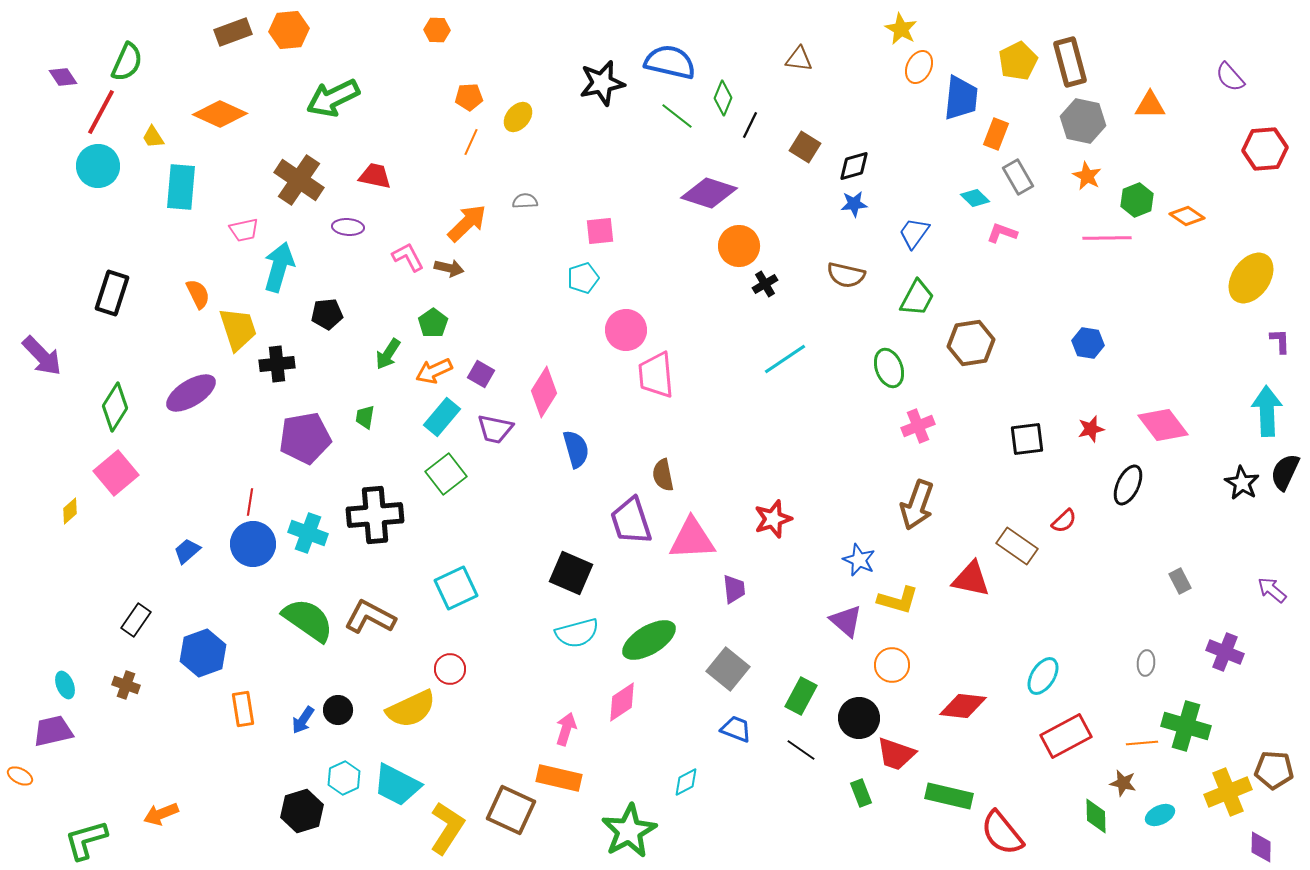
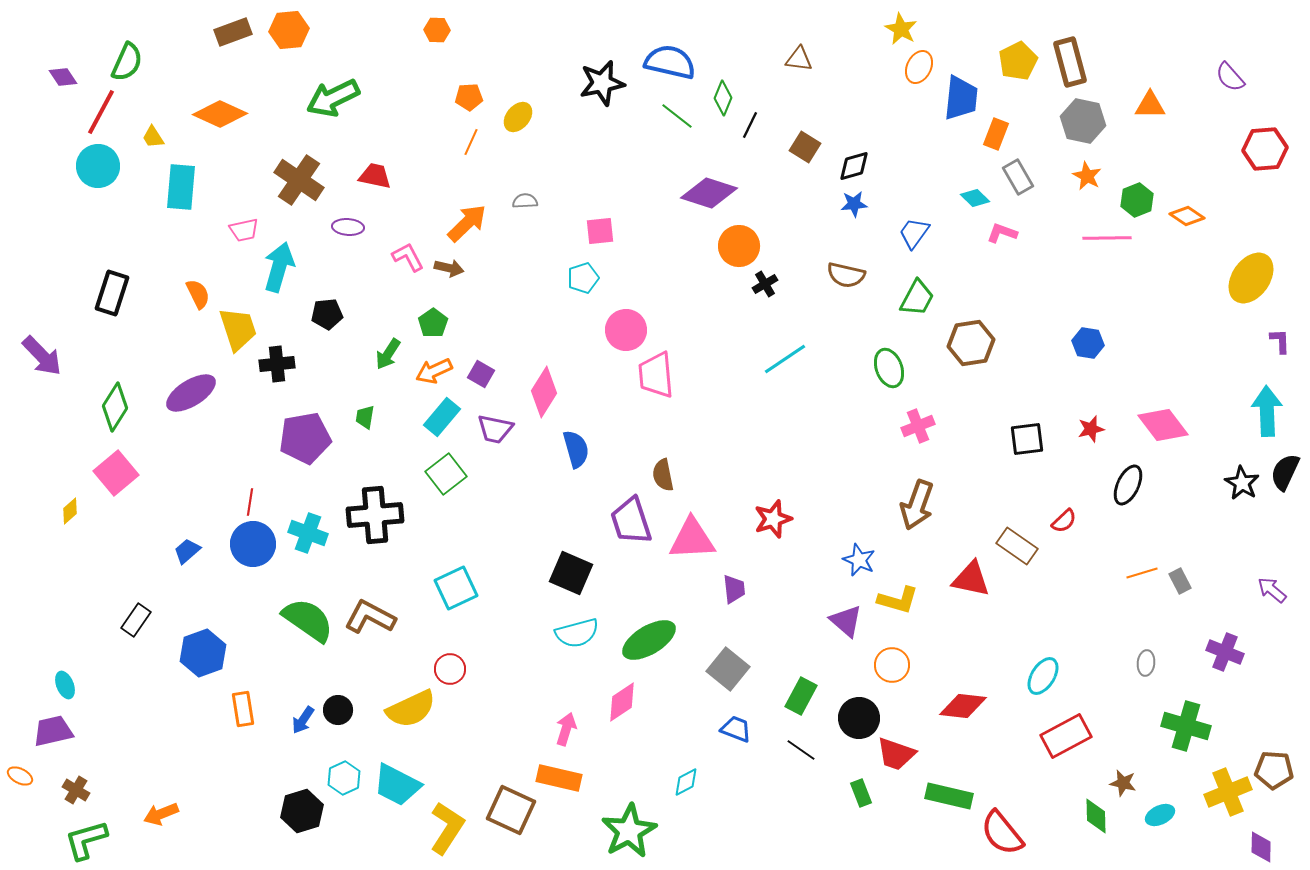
brown cross at (126, 685): moved 50 px left, 105 px down; rotated 12 degrees clockwise
orange line at (1142, 743): moved 170 px up; rotated 12 degrees counterclockwise
